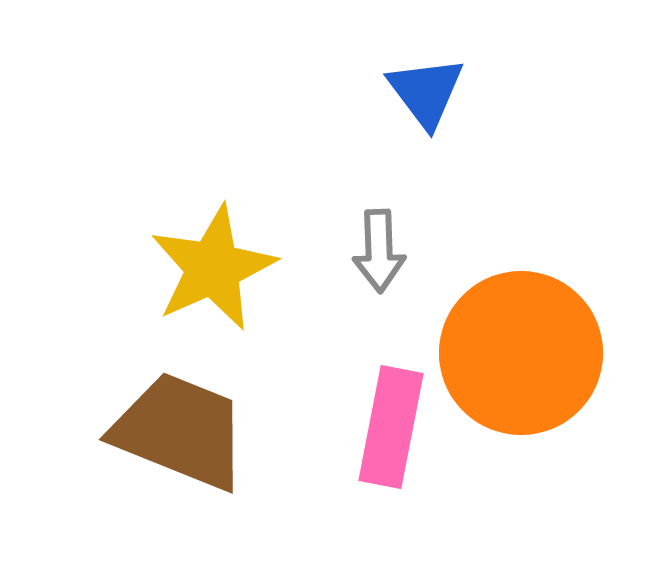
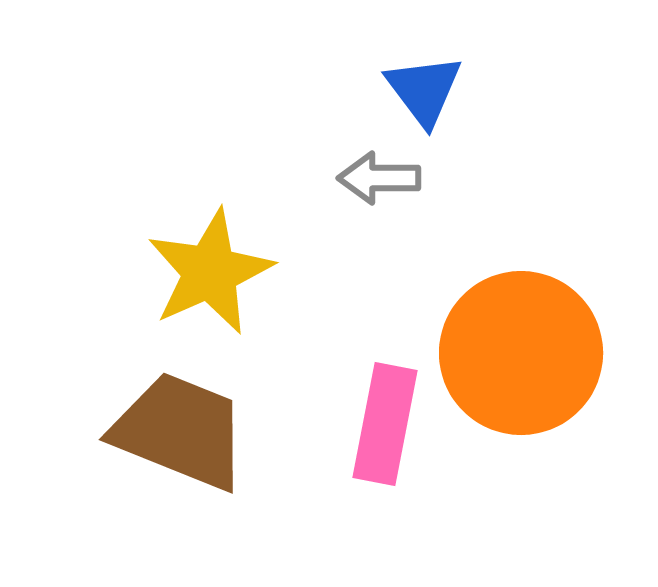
blue triangle: moved 2 px left, 2 px up
gray arrow: moved 73 px up; rotated 92 degrees clockwise
yellow star: moved 3 px left, 4 px down
pink rectangle: moved 6 px left, 3 px up
